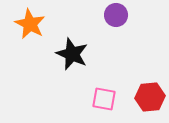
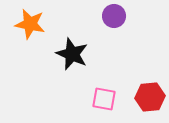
purple circle: moved 2 px left, 1 px down
orange star: rotated 16 degrees counterclockwise
